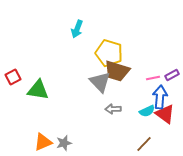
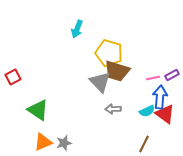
green triangle: moved 20 px down; rotated 25 degrees clockwise
brown line: rotated 18 degrees counterclockwise
